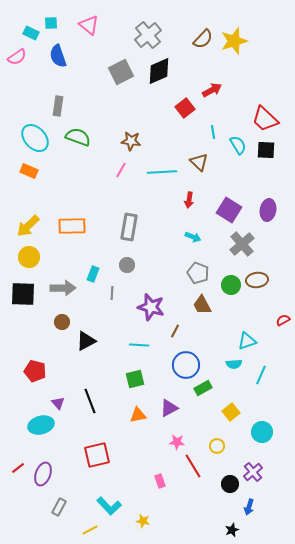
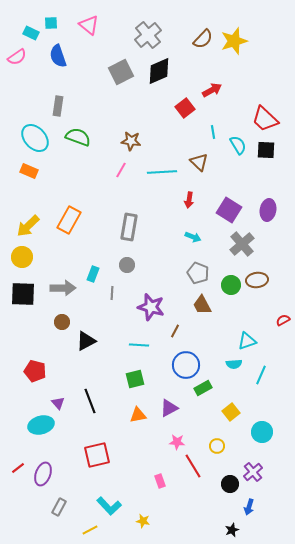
orange rectangle at (72, 226): moved 3 px left, 6 px up; rotated 60 degrees counterclockwise
yellow circle at (29, 257): moved 7 px left
